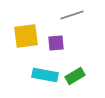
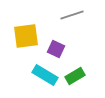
purple square: moved 6 px down; rotated 30 degrees clockwise
cyan rectangle: rotated 20 degrees clockwise
